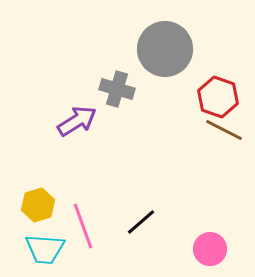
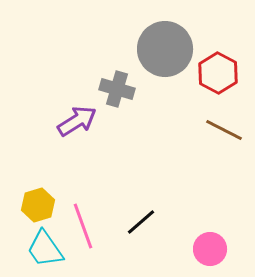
red hexagon: moved 24 px up; rotated 9 degrees clockwise
cyan trapezoid: rotated 51 degrees clockwise
